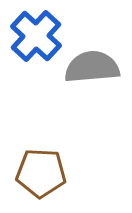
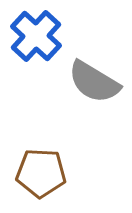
gray semicircle: moved 2 px right, 15 px down; rotated 144 degrees counterclockwise
